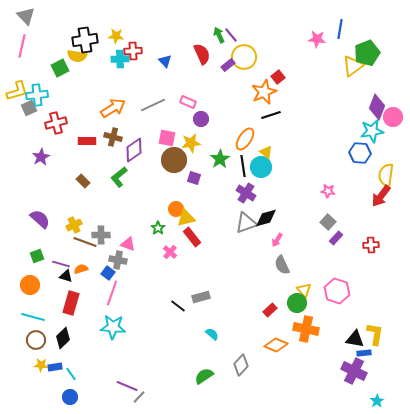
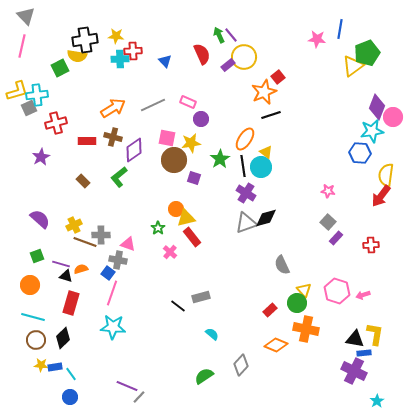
pink arrow at (277, 240): moved 86 px right, 55 px down; rotated 40 degrees clockwise
